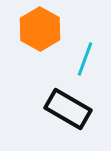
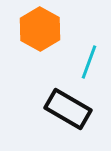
cyan line: moved 4 px right, 3 px down
